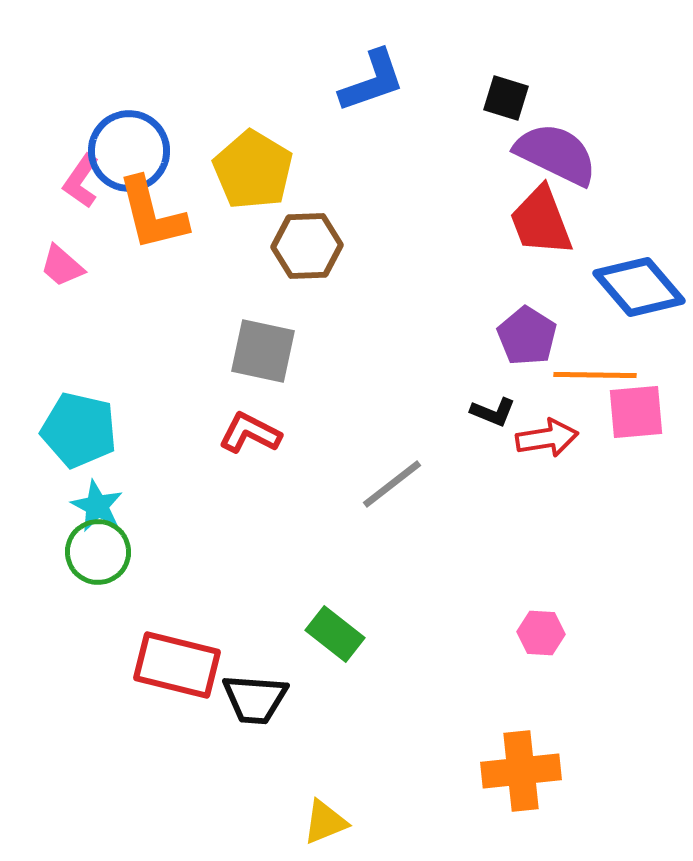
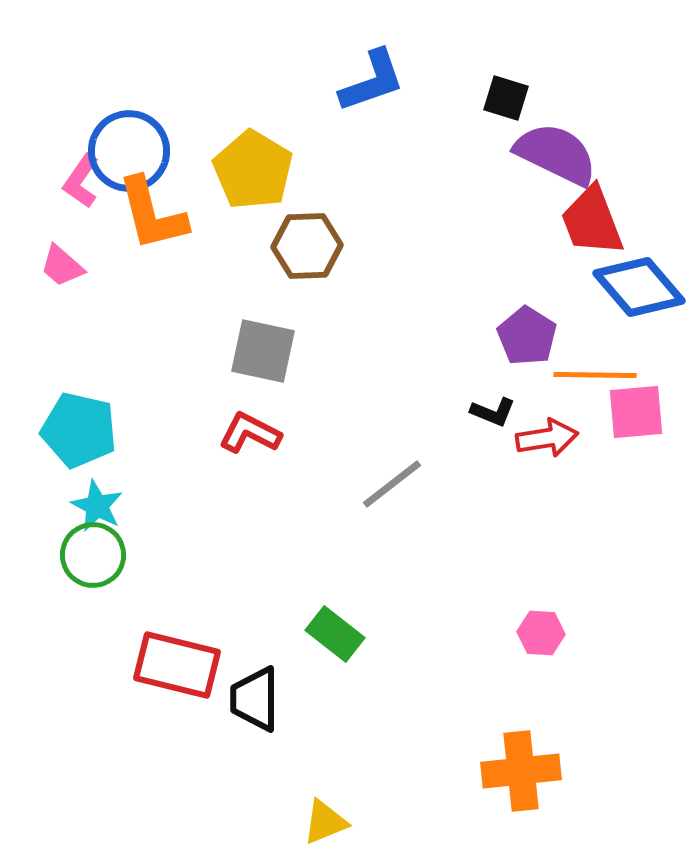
red trapezoid: moved 51 px right
green circle: moved 5 px left, 3 px down
black trapezoid: rotated 86 degrees clockwise
